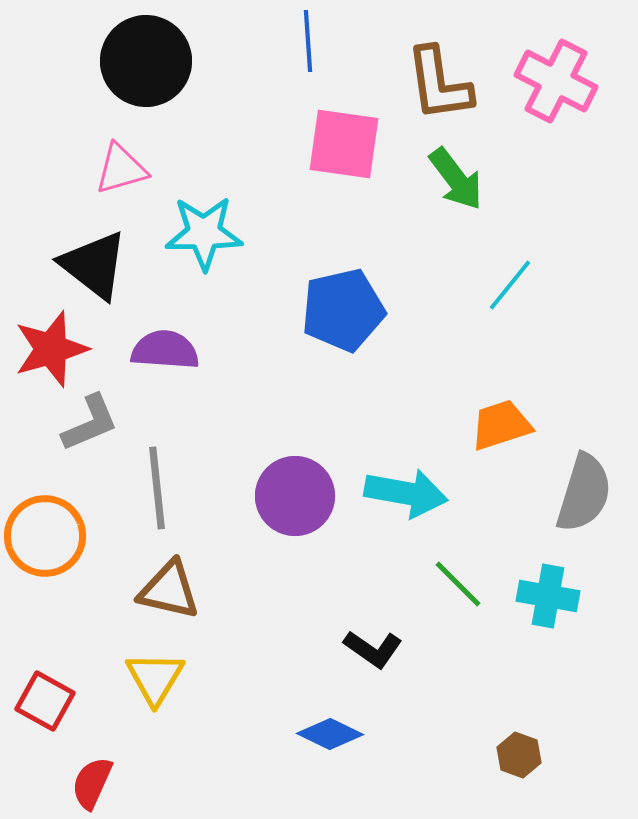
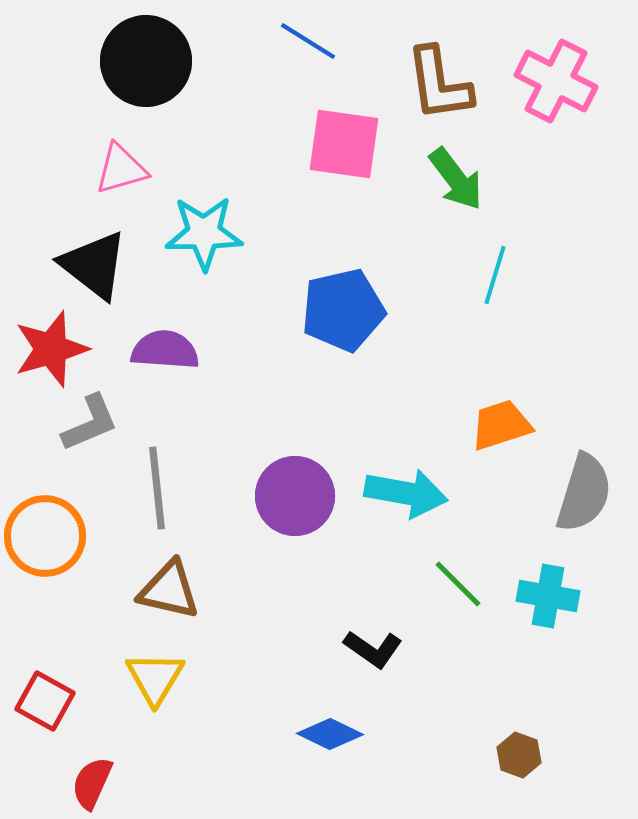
blue line: rotated 54 degrees counterclockwise
cyan line: moved 15 px left, 10 px up; rotated 22 degrees counterclockwise
